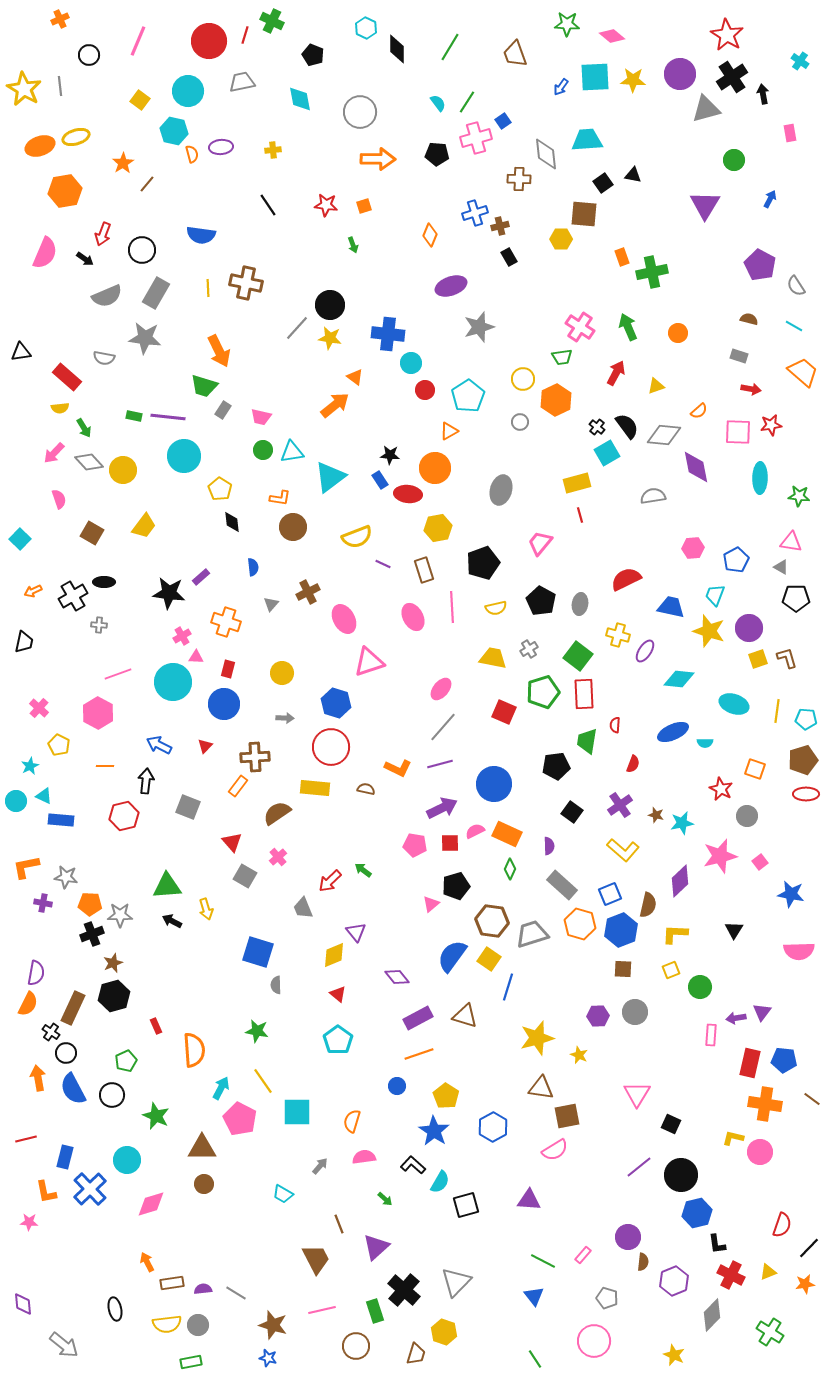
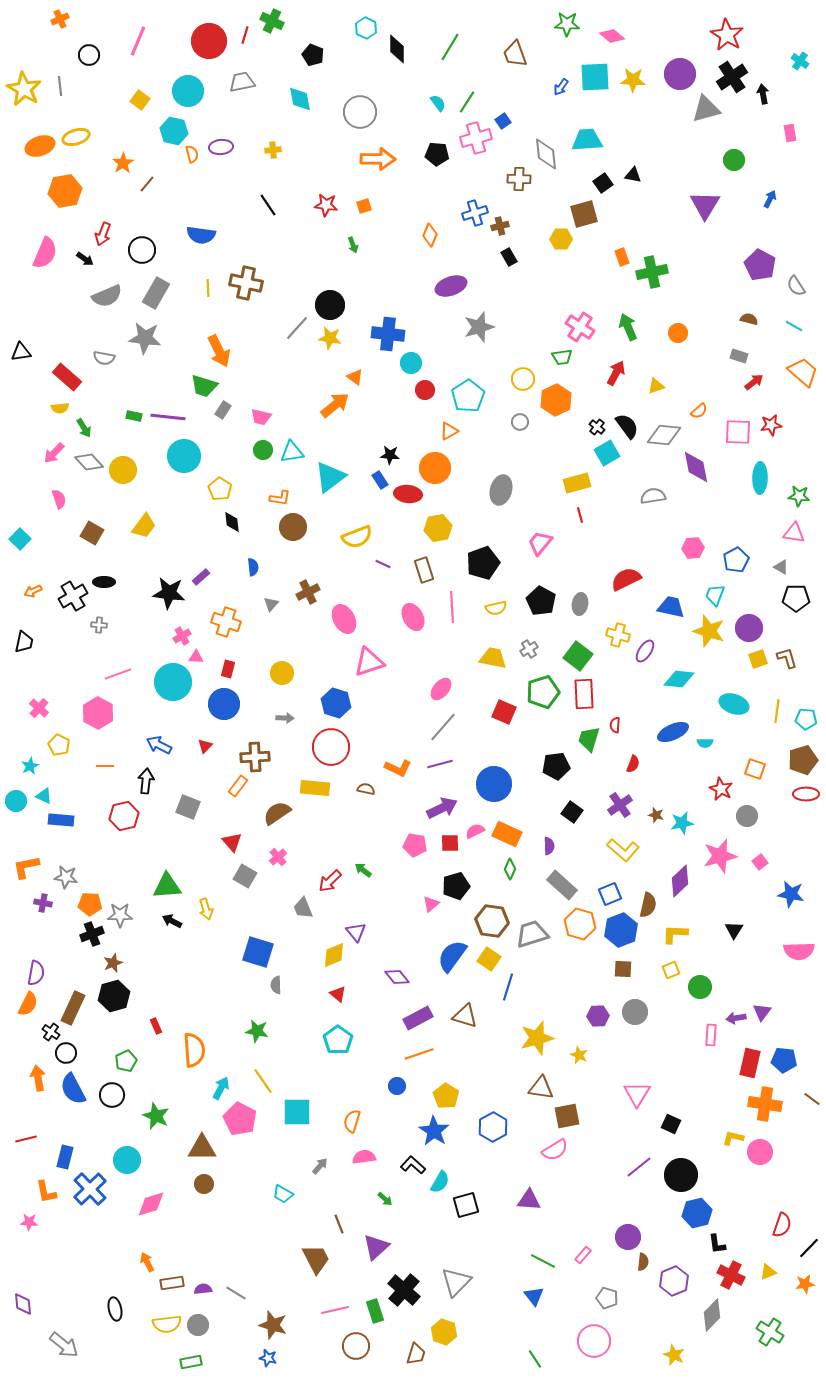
brown square at (584, 214): rotated 20 degrees counterclockwise
red arrow at (751, 389): moved 3 px right, 7 px up; rotated 48 degrees counterclockwise
pink triangle at (791, 542): moved 3 px right, 9 px up
green trapezoid at (587, 741): moved 2 px right, 2 px up; rotated 8 degrees clockwise
pink line at (322, 1310): moved 13 px right
